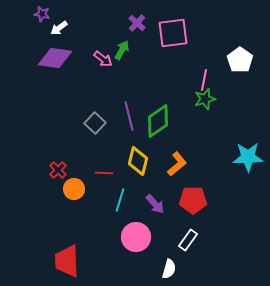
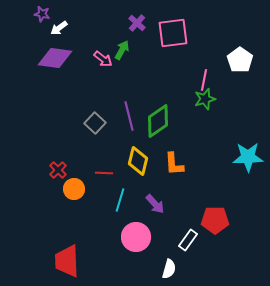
orange L-shape: moved 3 px left; rotated 125 degrees clockwise
red pentagon: moved 22 px right, 20 px down
